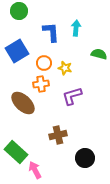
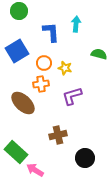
cyan arrow: moved 4 px up
pink arrow: rotated 30 degrees counterclockwise
